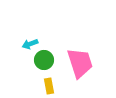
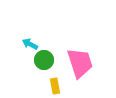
cyan arrow: rotated 49 degrees clockwise
yellow rectangle: moved 6 px right
